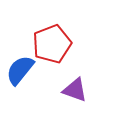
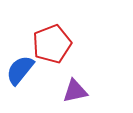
purple triangle: moved 1 px down; rotated 32 degrees counterclockwise
